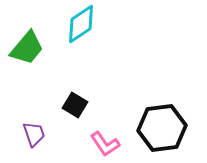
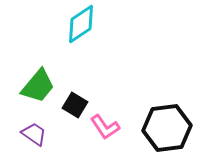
green trapezoid: moved 11 px right, 38 px down
black hexagon: moved 5 px right
purple trapezoid: rotated 36 degrees counterclockwise
pink L-shape: moved 17 px up
